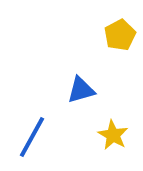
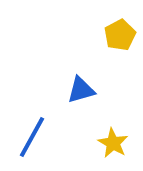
yellow star: moved 8 px down
